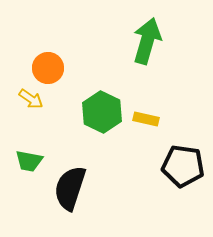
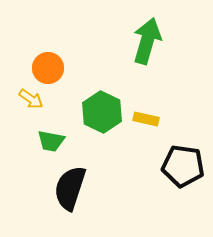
green trapezoid: moved 22 px right, 20 px up
